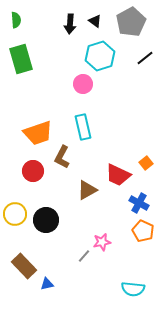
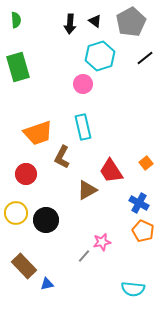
green rectangle: moved 3 px left, 8 px down
red circle: moved 7 px left, 3 px down
red trapezoid: moved 7 px left, 4 px up; rotated 32 degrees clockwise
yellow circle: moved 1 px right, 1 px up
